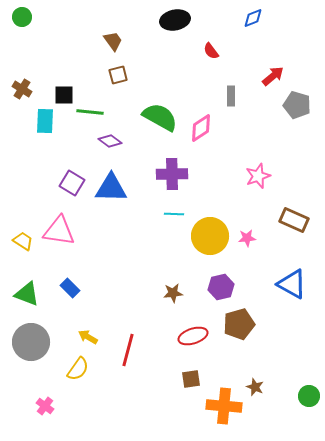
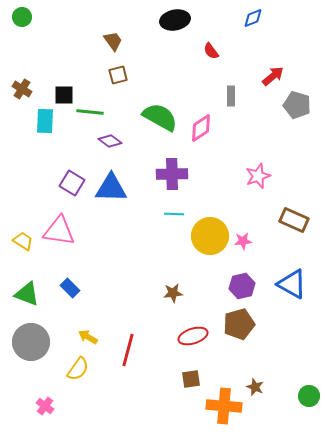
pink star at (247, 238): moved 4 px left, 3 px down
purple hexagon at (221, 287): moved 21 px right, 1 px up
